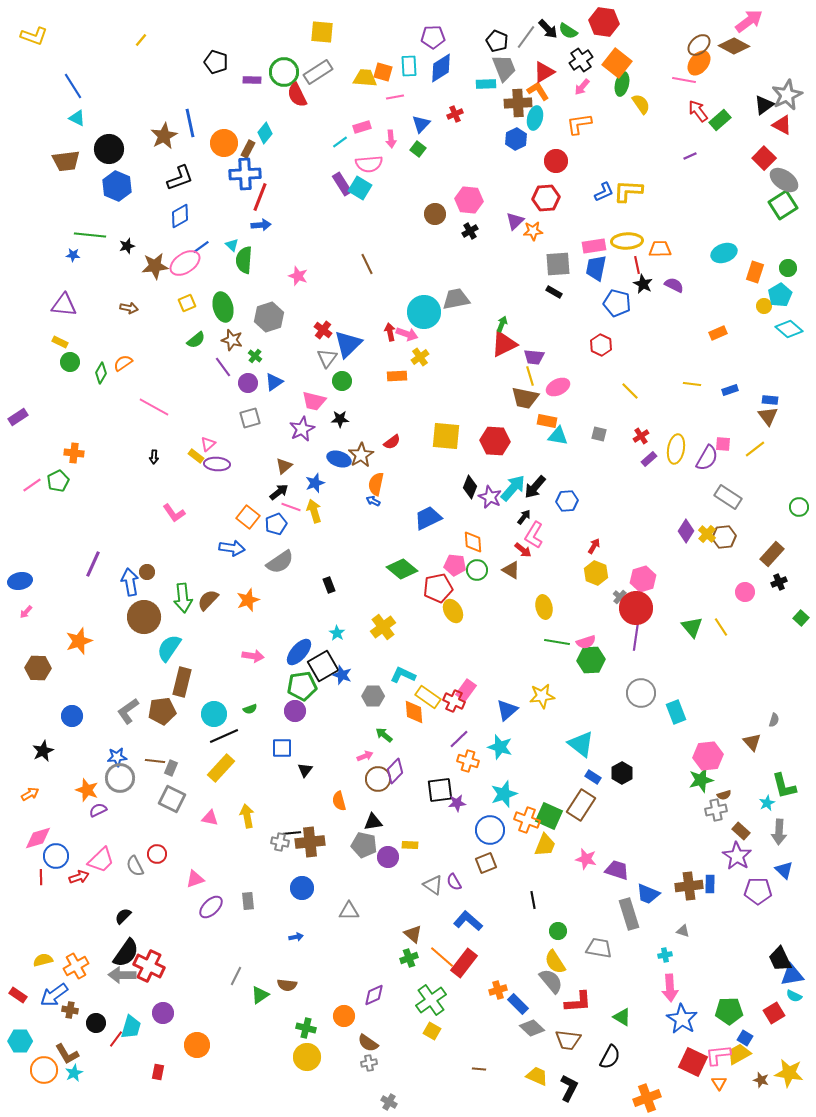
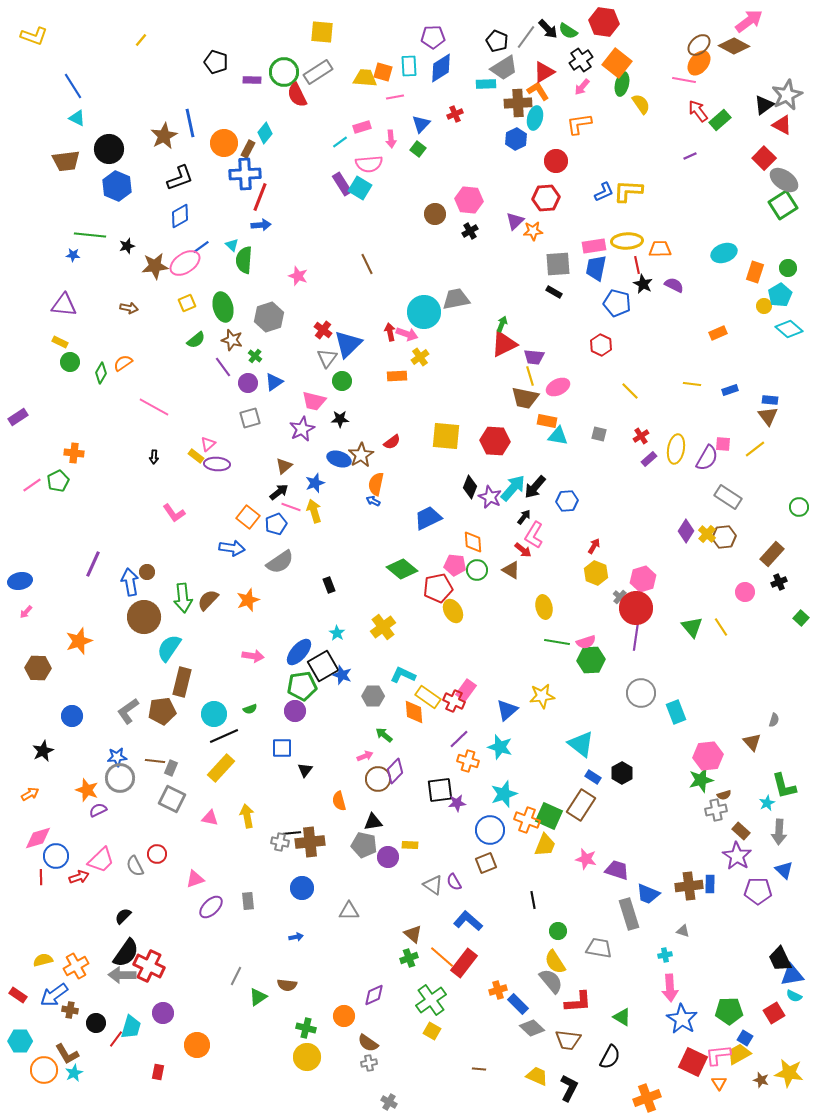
gray trapezoid at (504, 68): rotated 80 degrees clockwise
green triangle at (260, 995): moved 2 px left, 2 px down
